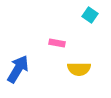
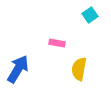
cyan square: rotated 21 degrees clockwise
yellow semicircle: rotated 100 degrees clockwise
